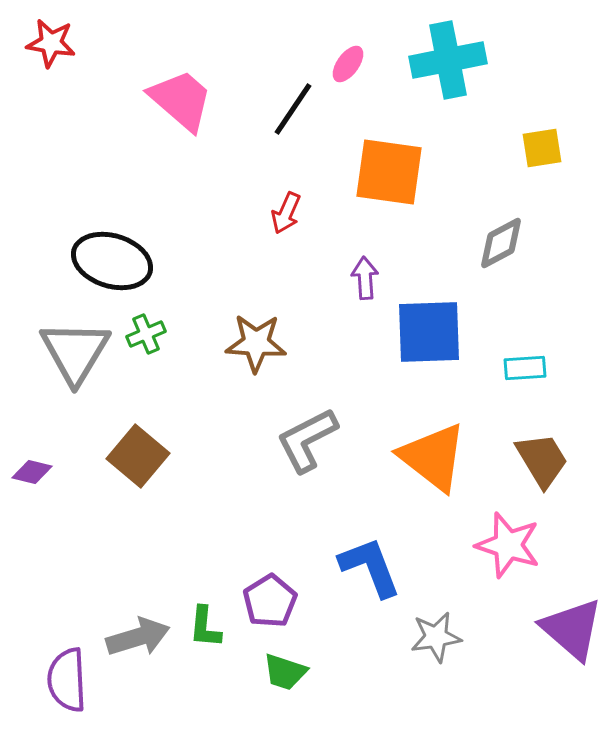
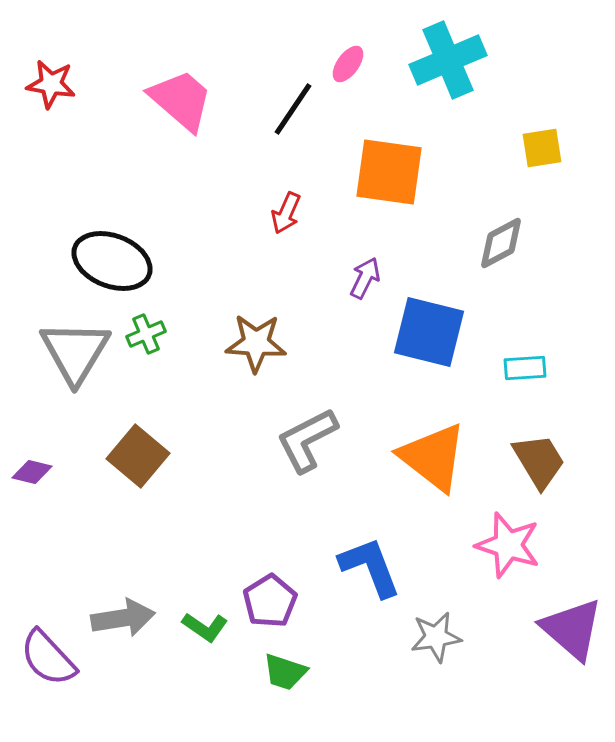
red star: moved 41 px down
cyan cross: rotated 12 degrees counterclockwise
black ellipse: rotated 4 degrees clockwise
purple arrow: rotated 30 degrees clockwise
blue square: rotated 16 degrees clockwise
brown trapezoid: moved 3 px left, 1 px down
green L-shape: rotated 60 degrees counterclockwise
gray arrow: moved 15 px left, 19 px up; rotated 8 degrees clockwise
purple semicircle: moved 19 px left, 22 px up; rotated 40 degrees counterclockwise
